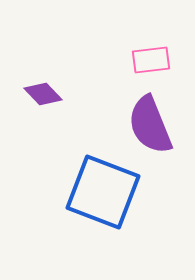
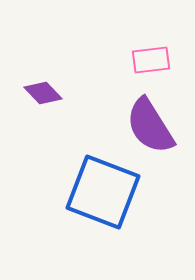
purple diamond: moved 1 px up
purple semicircle: moved 1 px down; rotated 10 degrees counterclockwise
